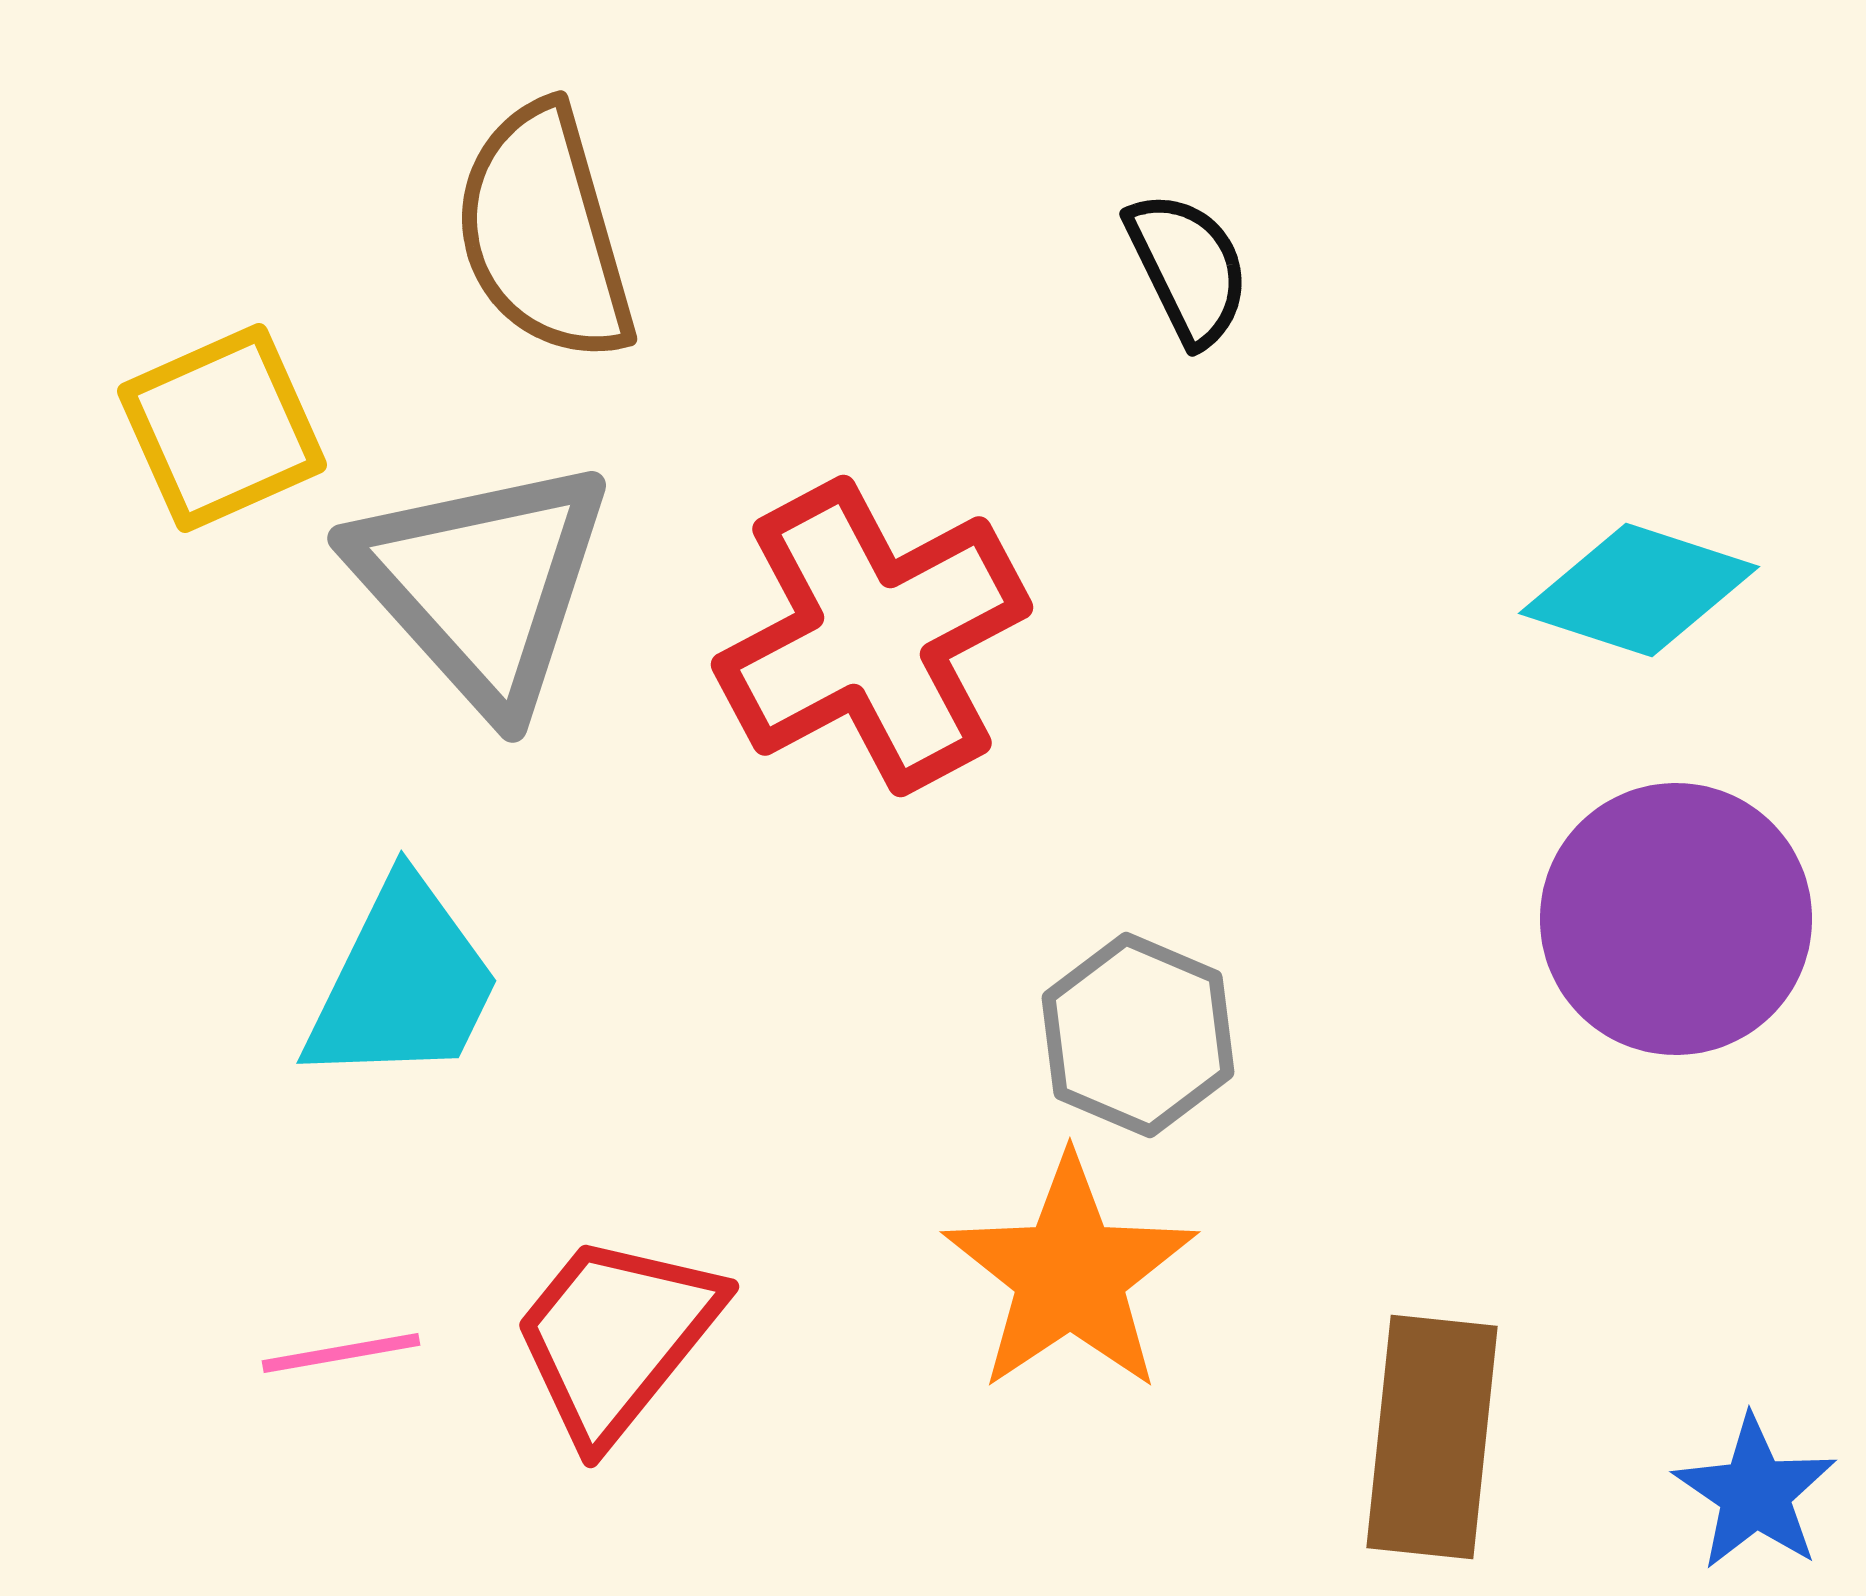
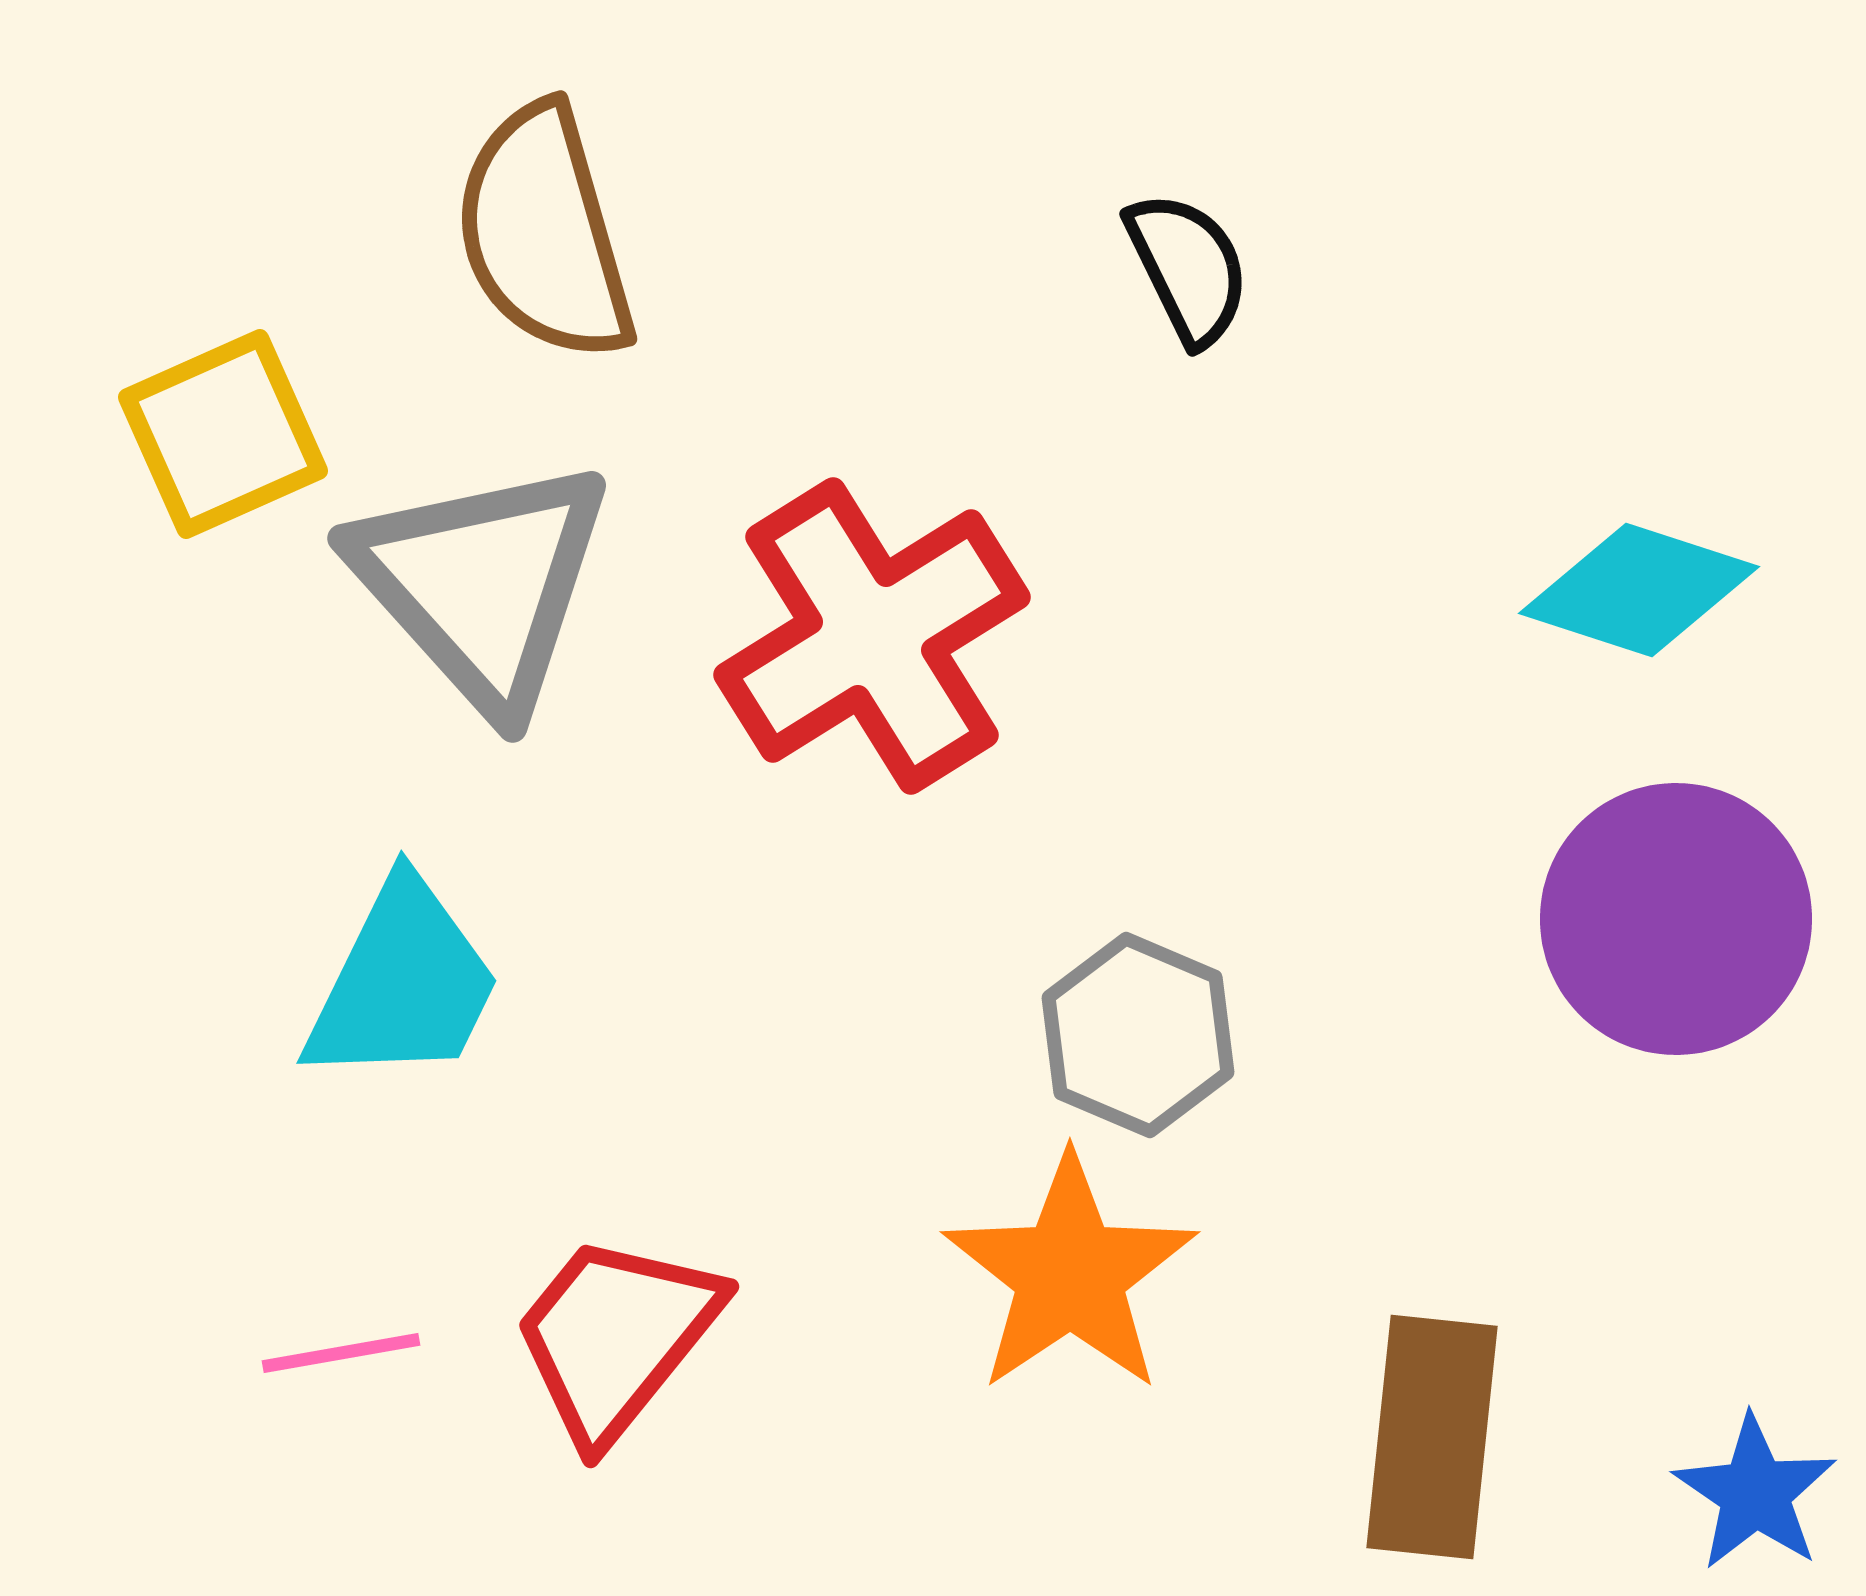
yellow square: moved 1 px right, 6 px down
red cross: rotated 4 degrees counterclockwise
